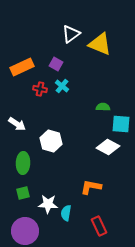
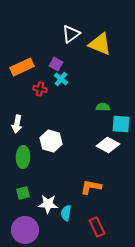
cyan cross: moved 1 px left, 7 px up
white arrow: rotated 66 degrees clockwise
white diamond: moved 2 px up
green ellipse: moved 6 px up
red rectangle: moved 2 px left, 1 px down
purple circle: moved 1 px up
